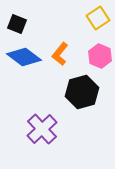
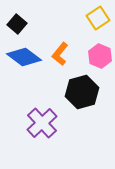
black square: rotated 18 degrees clockwise
purple cross: moved 6 px up
